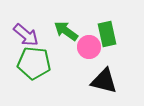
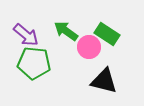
green rectangle: rotated 45 degrees counterclockwise
